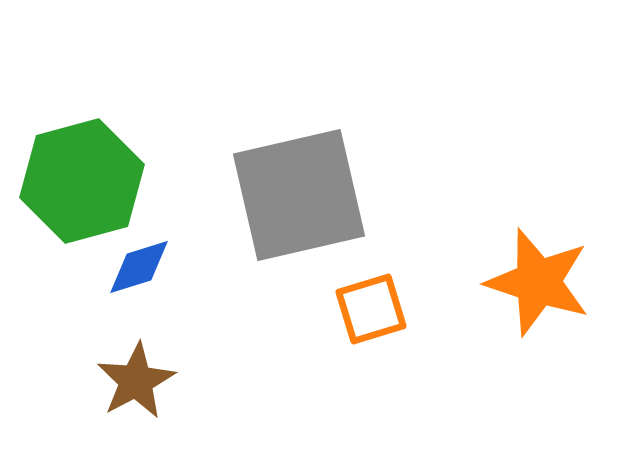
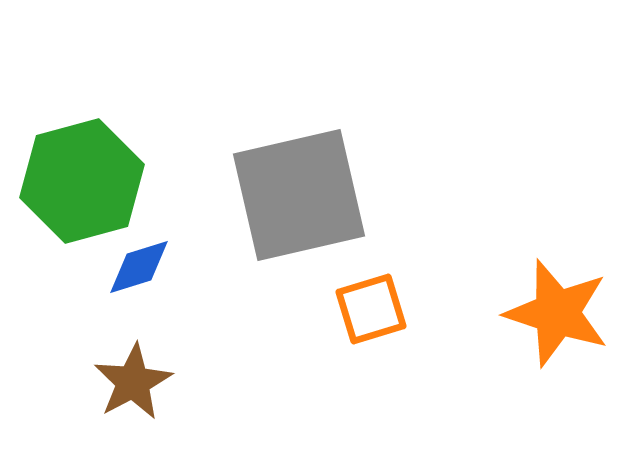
orange star: moved 19 px right, 31 px down
brown star: moved 3 px left, 1 px down
